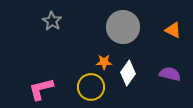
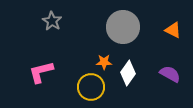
purple semicircle: rotated 15 degrees clockwise
pink L-shape: moved 17 px up
